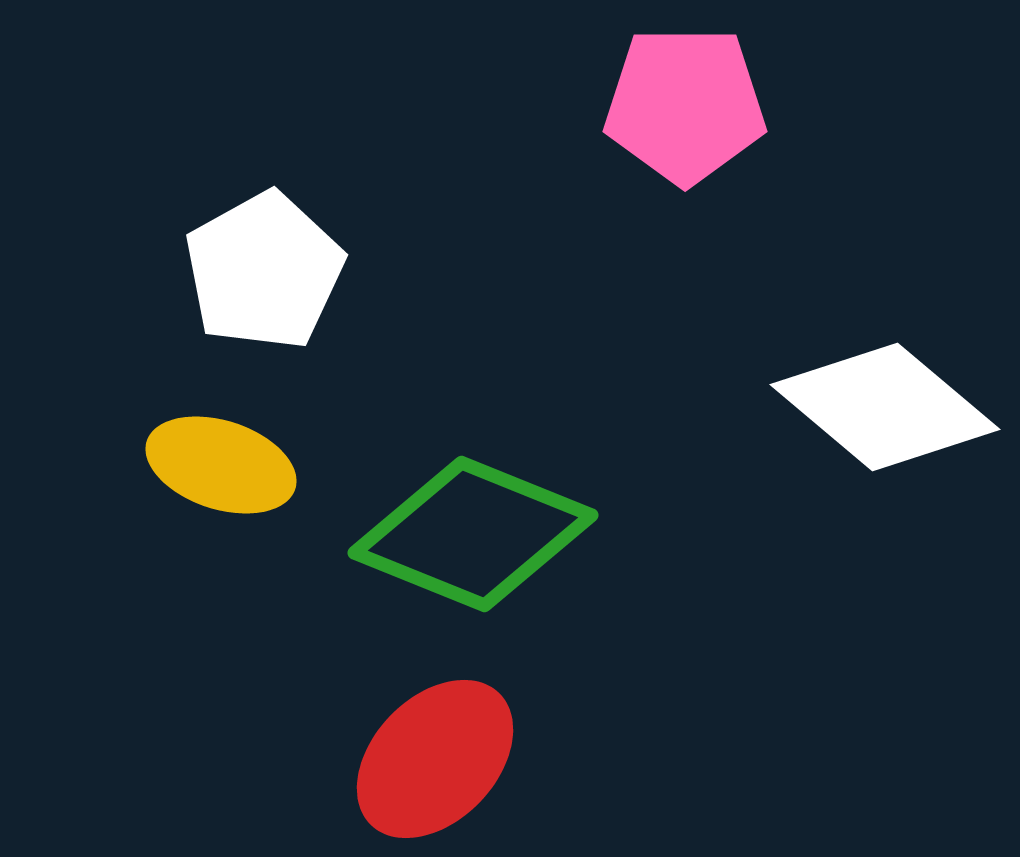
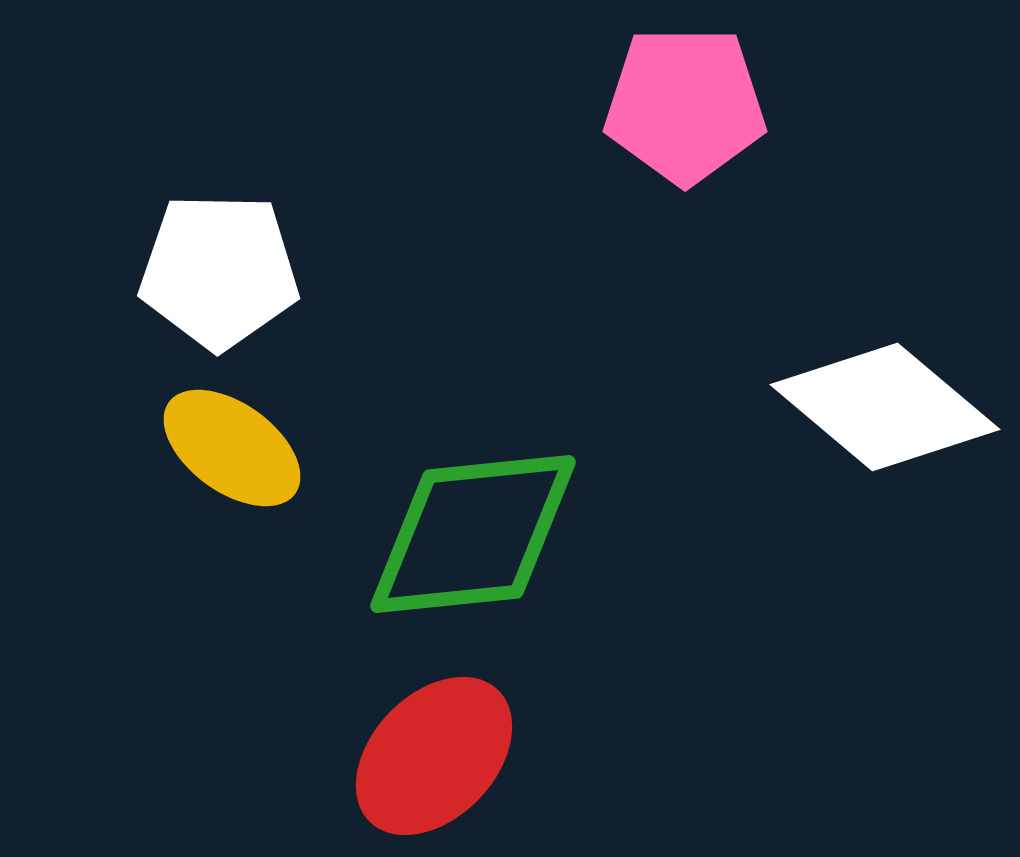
white pentagon: moved 45 px left; rotated 30 degrees clockwise
yellow ellipse: moved 11 px right, 17 px up; rotated 18 degrees clockwise
green diamond: rotated 28 degrees counterclockwise
red ellipse: moved 1 px left, 3 px up
